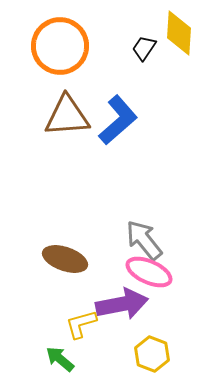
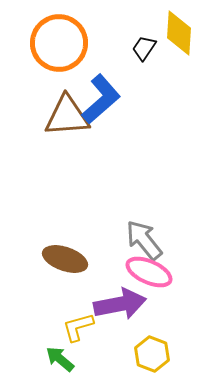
orange circle: moved 1 px left, 3 px up
blue L-shape: moved 17 px left, 21 px up
purple arrow: moved 2 px left
yellow L-shape: moved 3 px left, 3 px down
